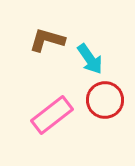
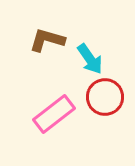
red circle: moved 3 px up
pink rectangle: moved 2 px right, 1 px up
